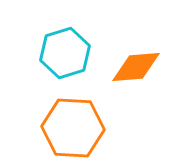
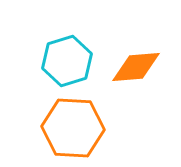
cyan hexagon: moved 2 px right, 8 px down
